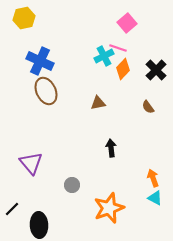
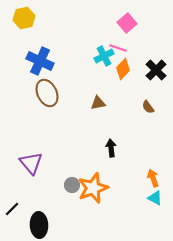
brown ellipse: moved 1 px right, 2 px down
orange star: moved 16 px left, 20 px up
